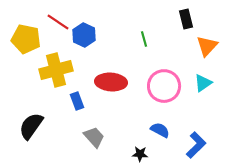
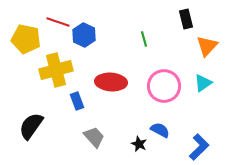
red line: rotated 15 degrees counterclockwise
blue L-shape: moved 3 px right, 2 px down
black star: moved 1 px left, 10 px up; rotated 21 degrees clockwise
